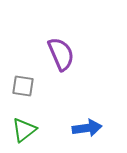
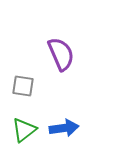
blue arrow: moved 23 px left
